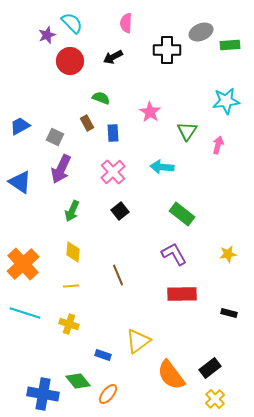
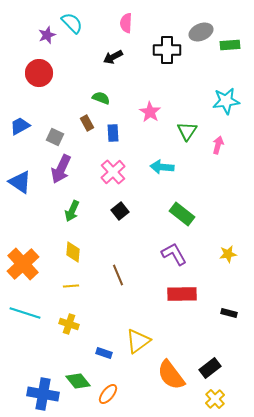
red circle at (70, 61): moved 31 px left, 12 px down
blue rectangle at (103, 355): moved 1 px right, 2 px up
